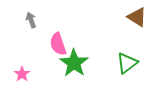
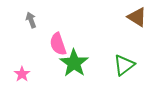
green triangle: moved 3 px left, 2 px down
